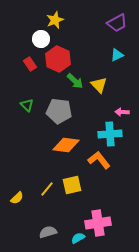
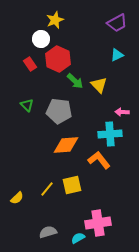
orange diamond: rotated 12 degrees counterclockwise
